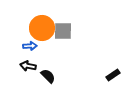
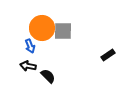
blue arrow: rotated 72 degrees clockwise
black rectangle: moved 5 px left, 20 px up
